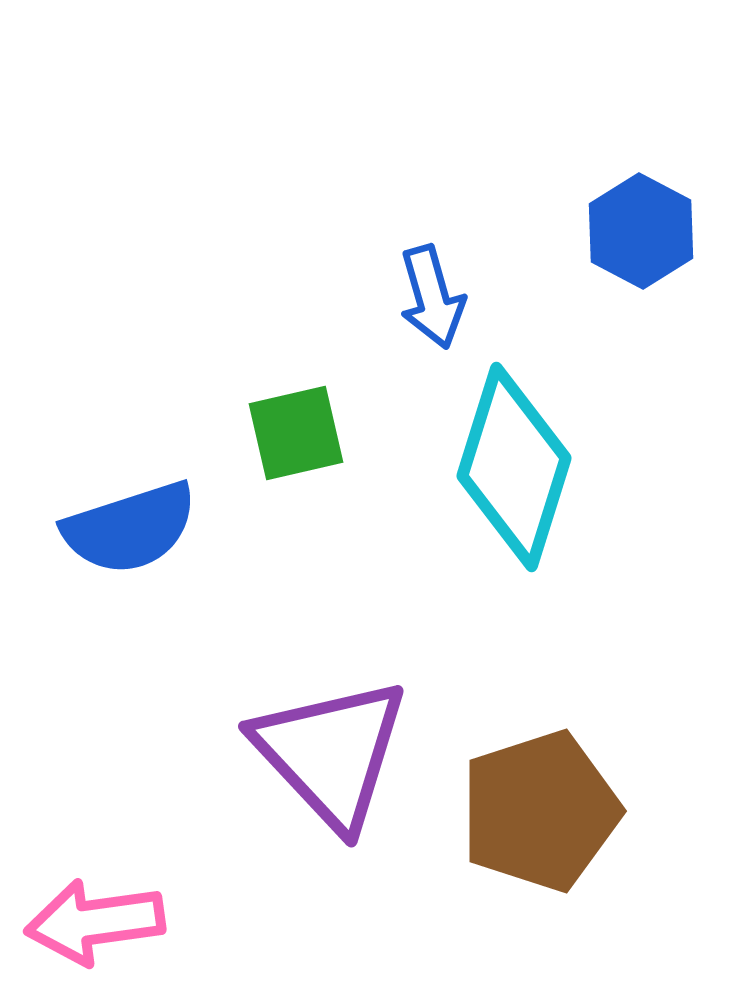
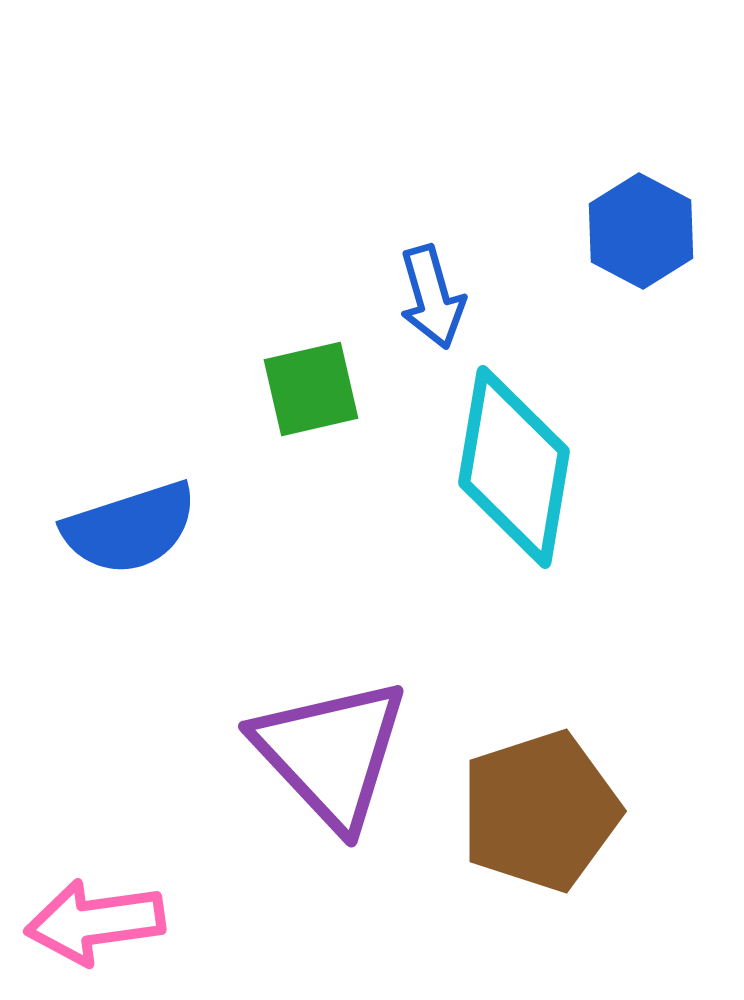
green square: moved 15 px right, 44 px up
cyan diamond: rotated 8 degrees counterclockwise
